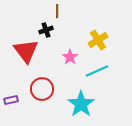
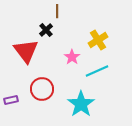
black cross: rotated 24 degrees counterclockwise
pink star: moved 2 px right
